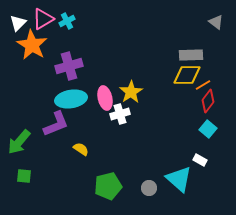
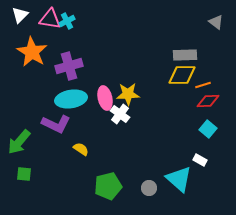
pink triangle: moved 7 px right; rotated 40 degrees clockwise
white triangle: moved 2 px right, 8 px up
orange star: moved 7 px down
gray rectangle: moved 6 px left
yellow diamond: moved 5 px left
orange line: rotated 14 degrees clockwise
yellow star: moved 3 px left, 2 px down; rotated 30 degrees clockwise
red diamond: rotated 50 degrees clockwise
white cross: rotated 36 degrees counterclockwise
purple L-shape: rotated 48 degrees clockwise
green square: moved 2 px up
